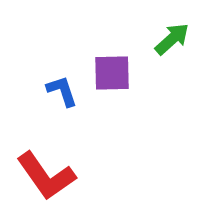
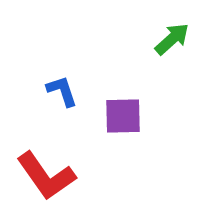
purple square: moved 11 px right, 43 px down
